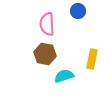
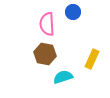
blue circle: moved 5 px left, 1 px down
yellow rectangle: rotated 12 degrees clockwise
cyan semicircle: moved 1 px left, 1 px down
